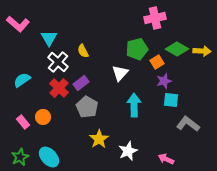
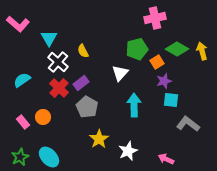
yellow arrow: rotated 108 degrees counterclockwise
